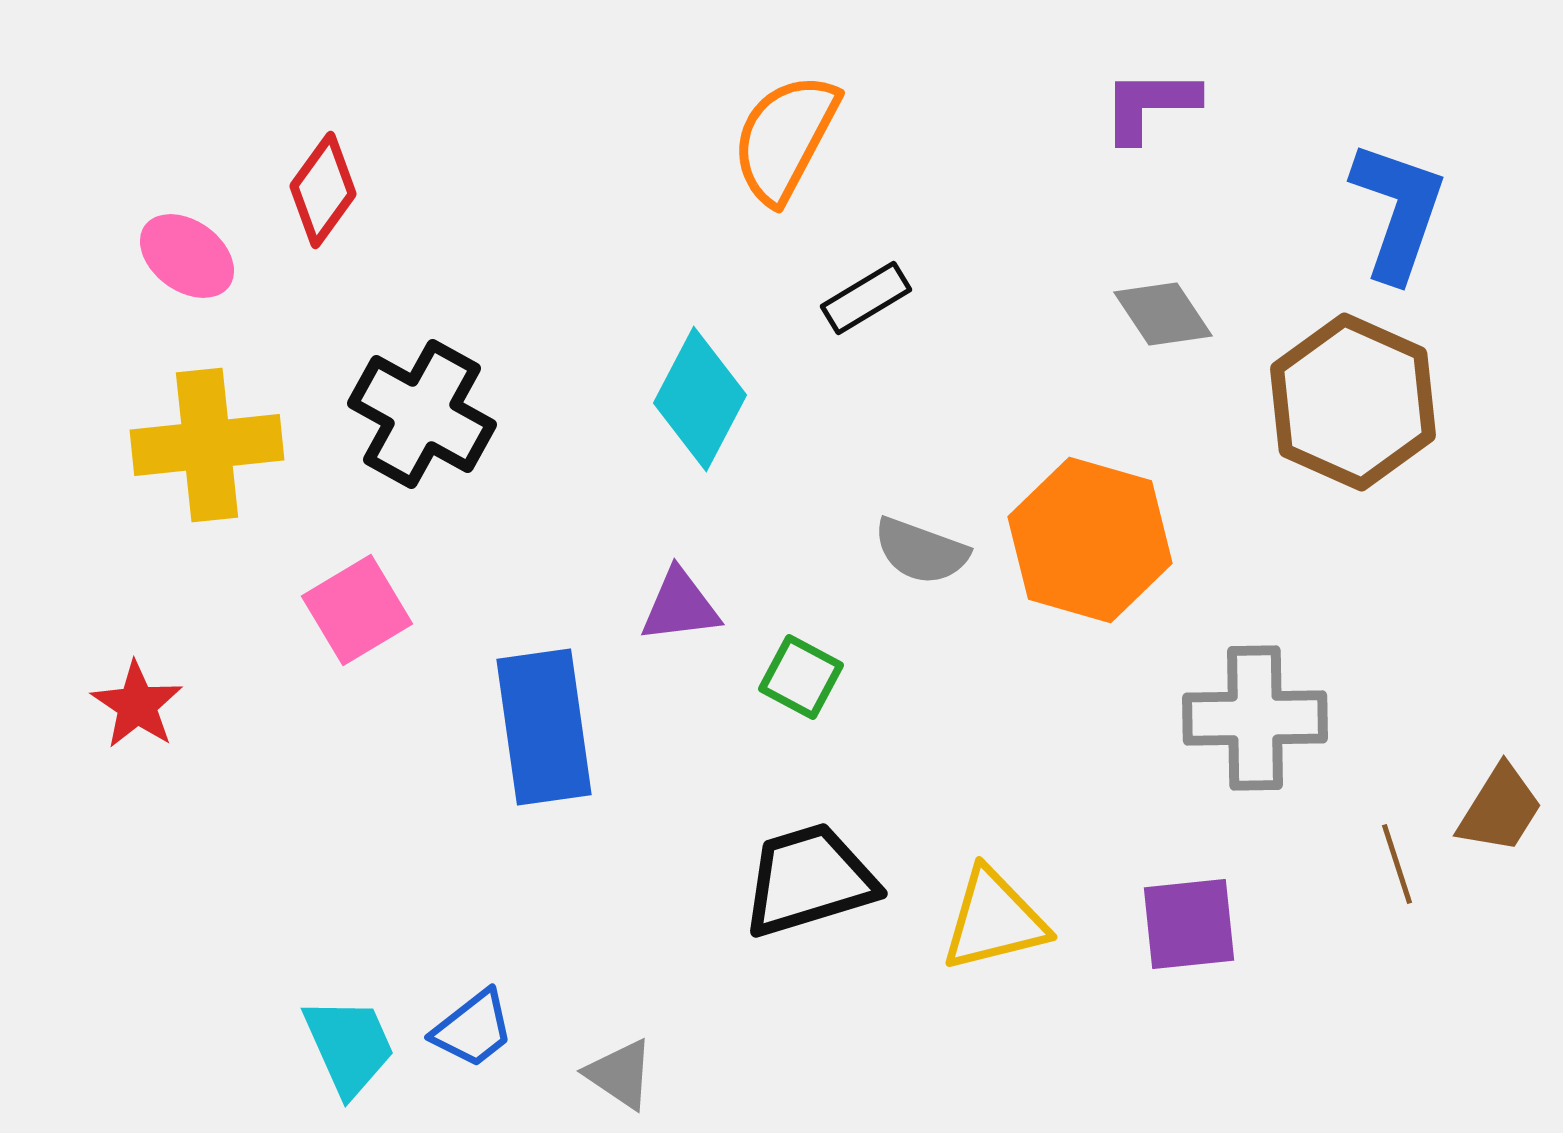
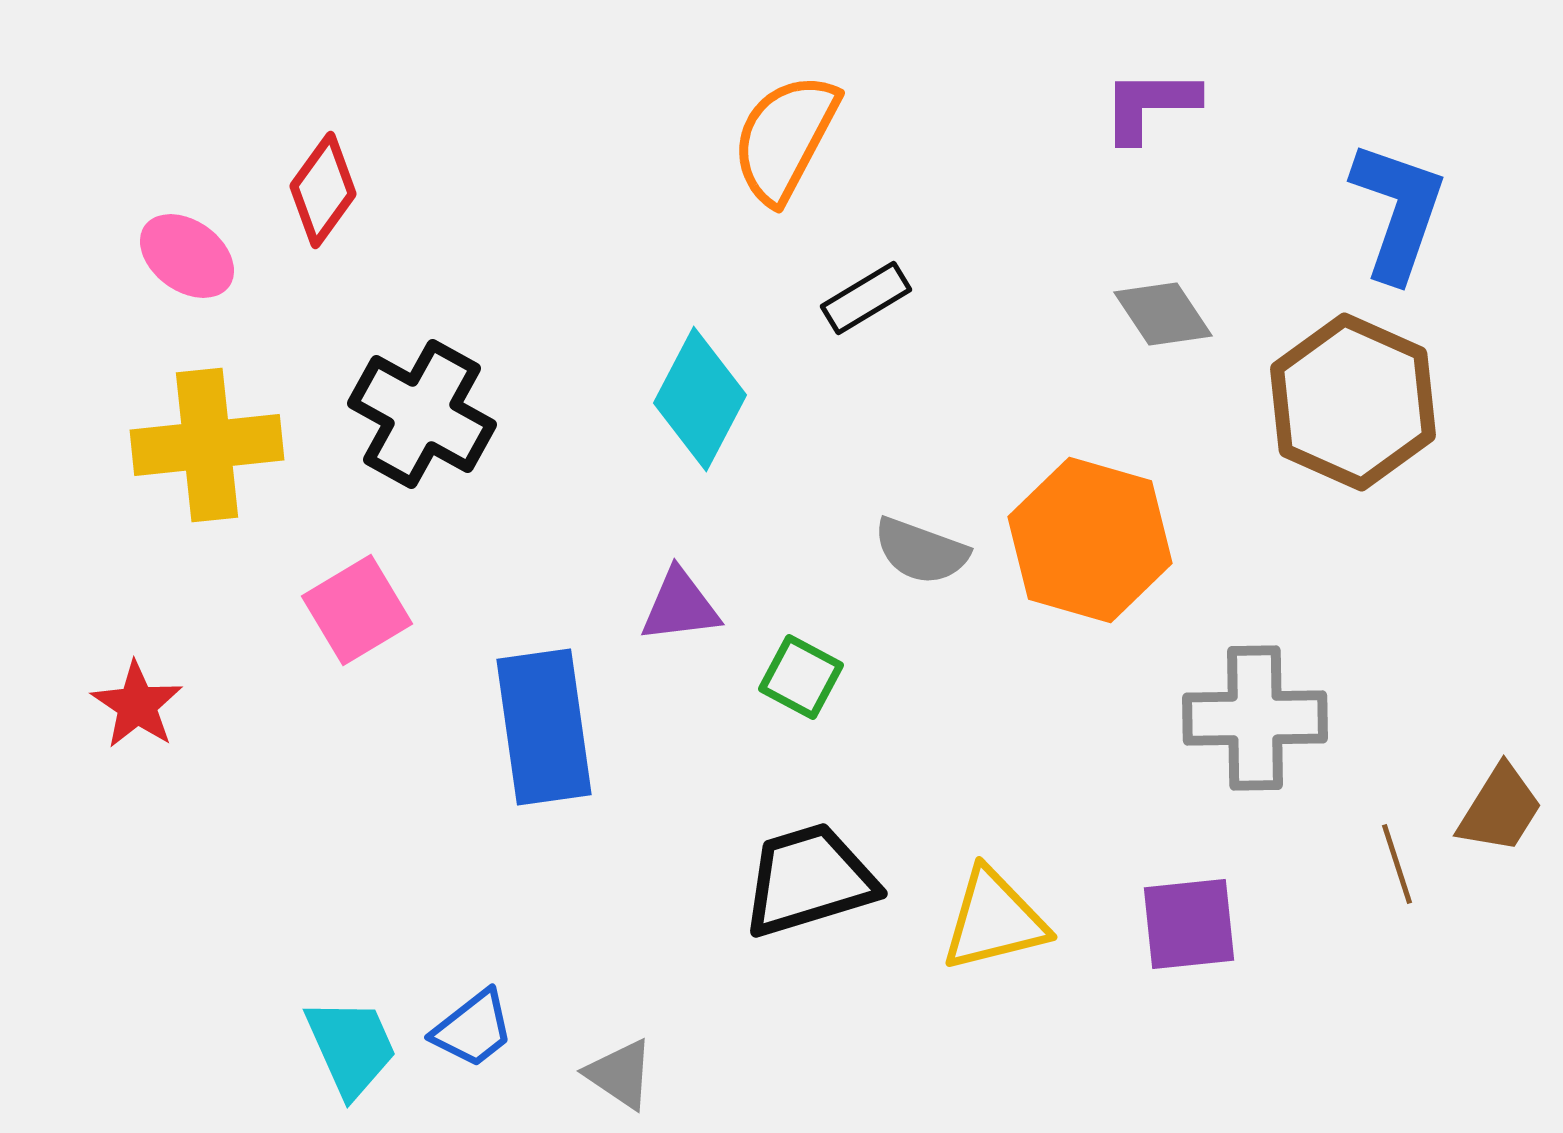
cyan trapezoid: moved 2 px right, 1 px down
